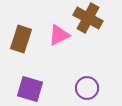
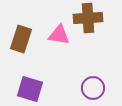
brown cross: rotated 32 degrees counterclockwise
pink triangle: rotated 35 degrees clockwise
purple circle: moved 6 px right
